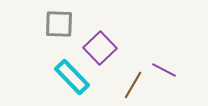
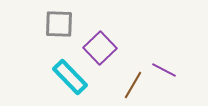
cyan rectangle: moved 2 px left
